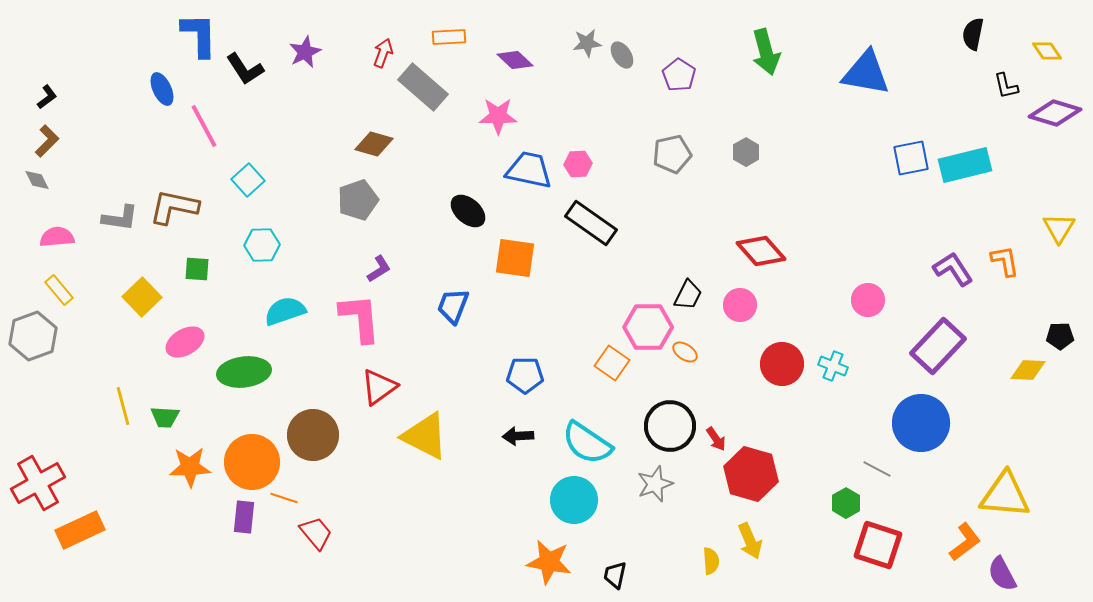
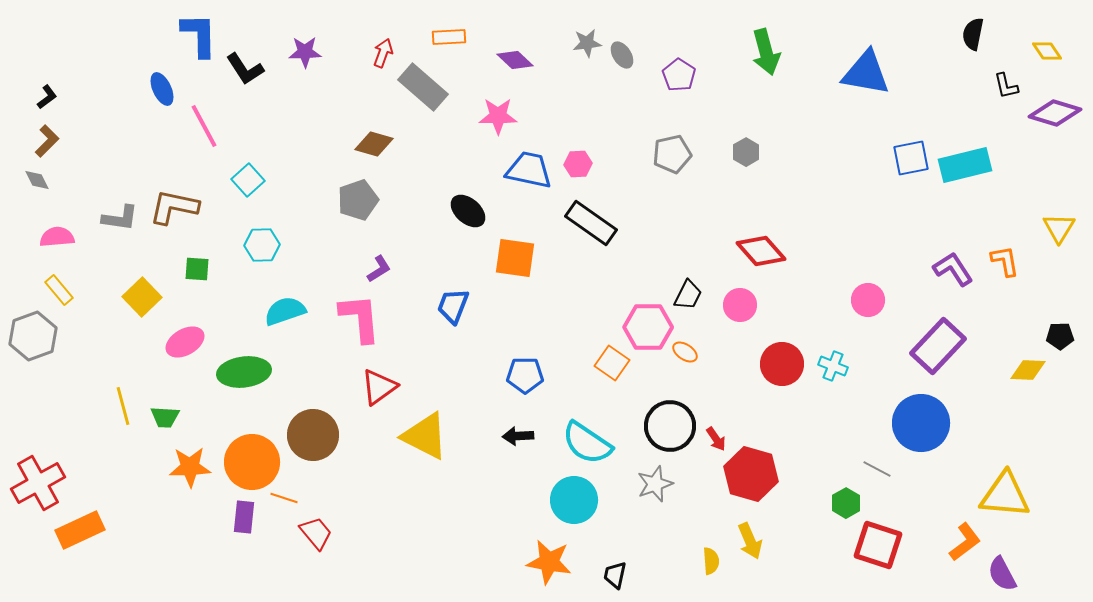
purple star at (305, 52): rotated 24 degrees clockwise
